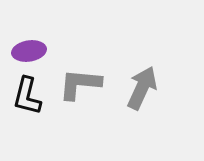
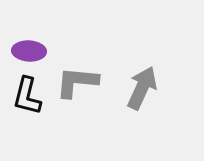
purple ellipse: rotated 12 degrees clockwise
gray L-shape: moved 3 px left, 2 px up
